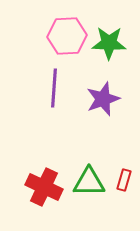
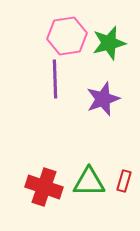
pink hexagon: rotated 6 degrees counterclockwise
green star: rotated 16 degrees counterclockwise
purple line: moved 1 px right, 9 px up; rotated 6 degrees counterclockwise
red rectangle: moved 1 px down
red cross: rotated 6 degrees counterclockwise
